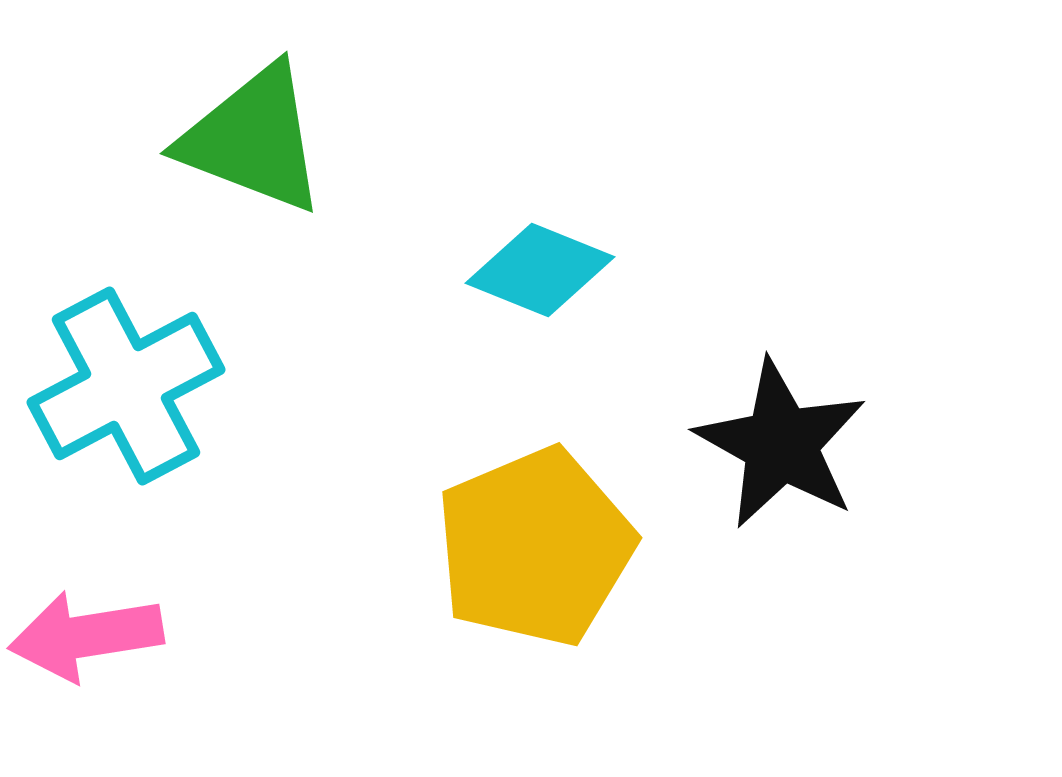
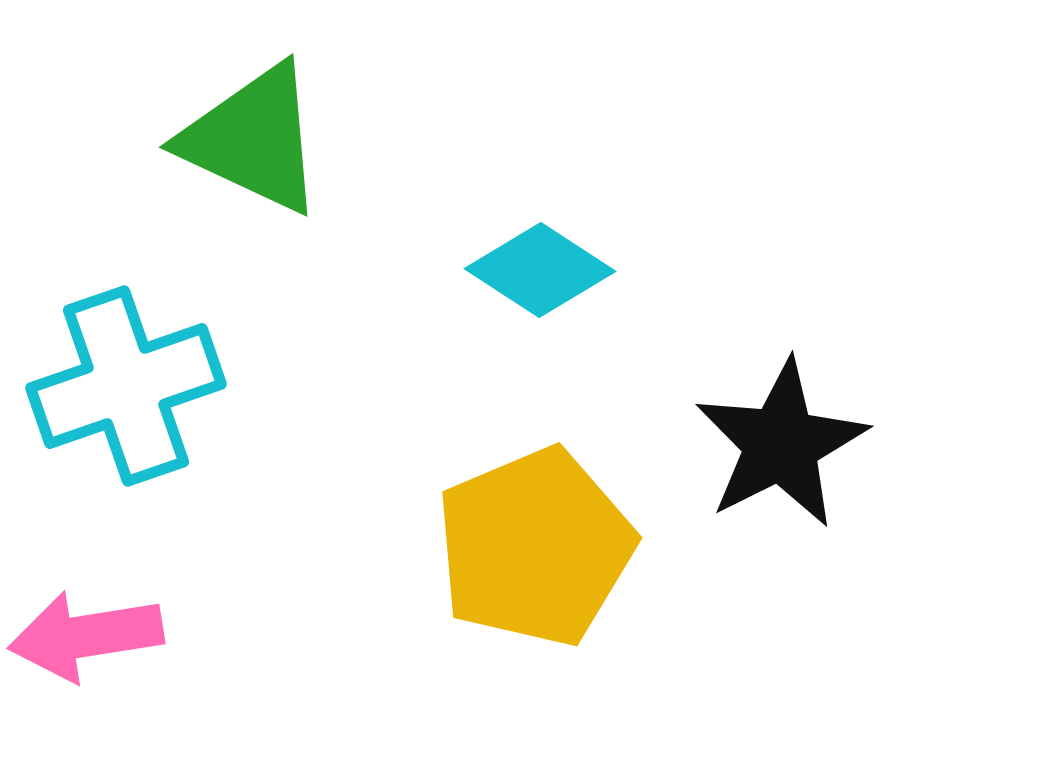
green triangle: rotated 4 degrees clockwise
cyan diamond: rotated 11 degrees clockwise
cyan cross: rotated 9 degrees clockwise
black star: rotated 16 degrees clockwise
